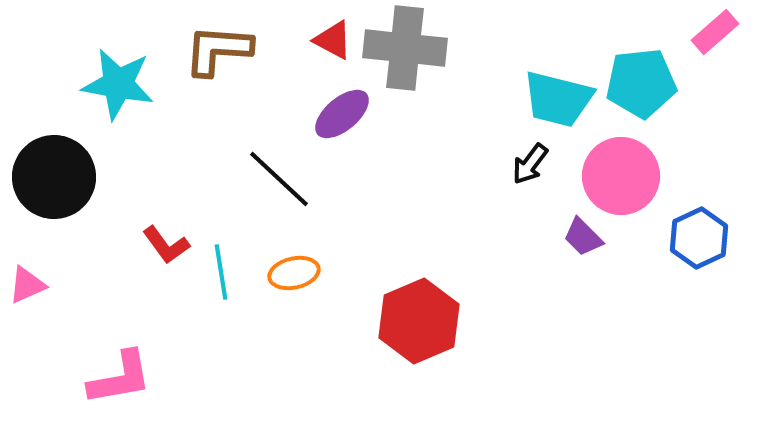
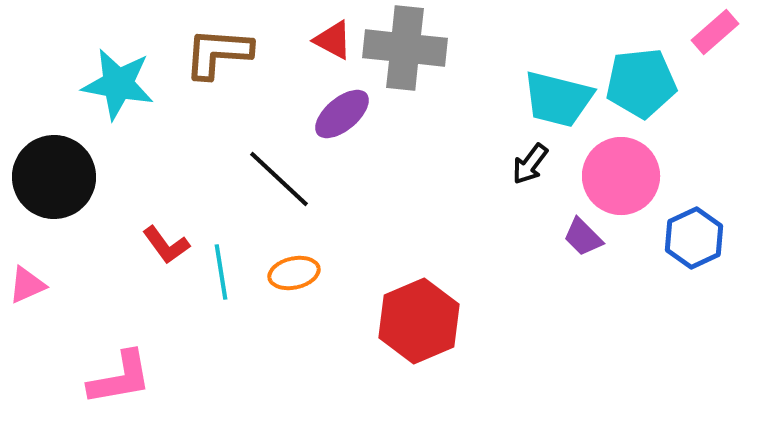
brown L-shape: moved 3 px down
blue hexagon: moved 5 px left
